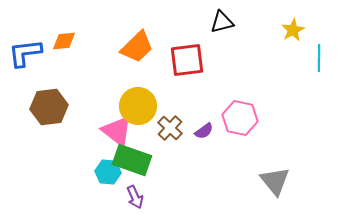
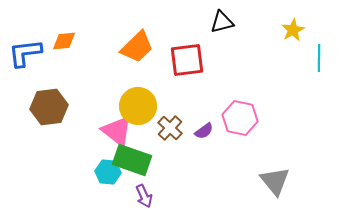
purple arrow: moved 9 px right, 1 px up
